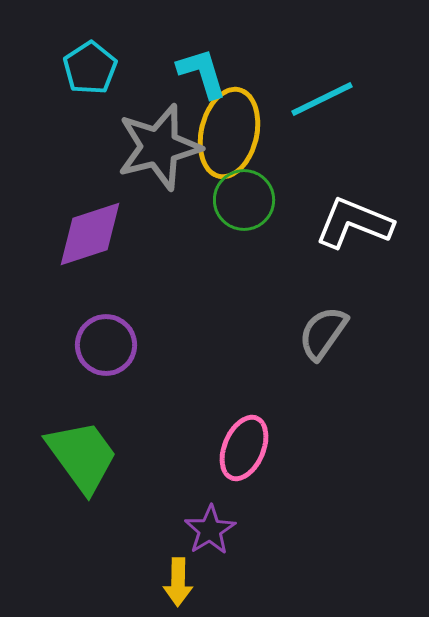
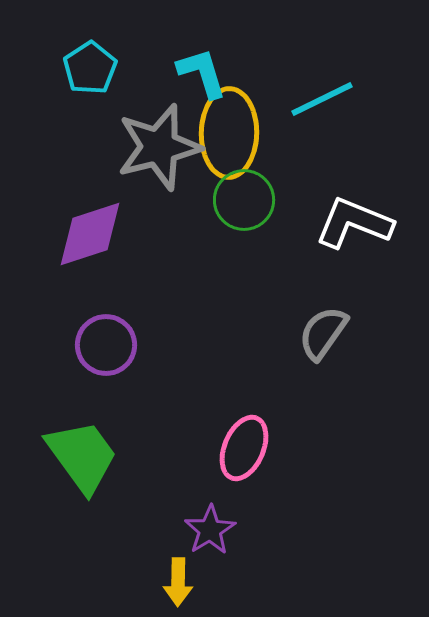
yellow ellipse: rotated 12 degrees counterclockwise
